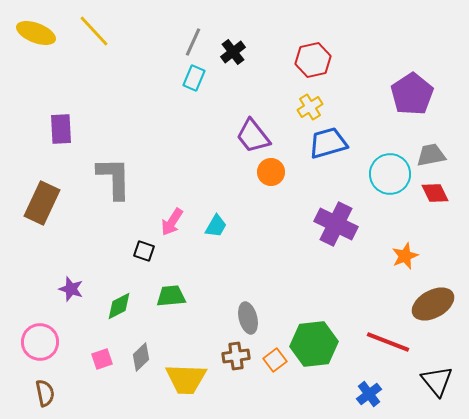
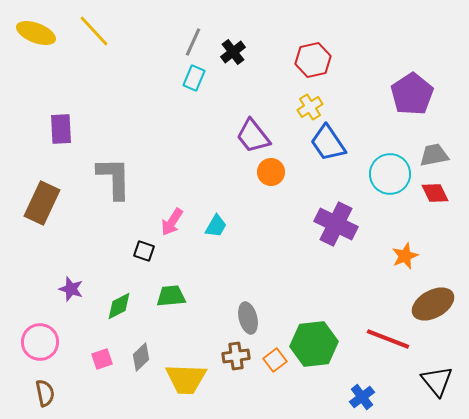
blue trapezoid: rotated 108 degrees counterclockwise
gray trapezoid: moved 3 px right
red line: moved 3 px up
blue cross: moved 7 px left, 3 px down
